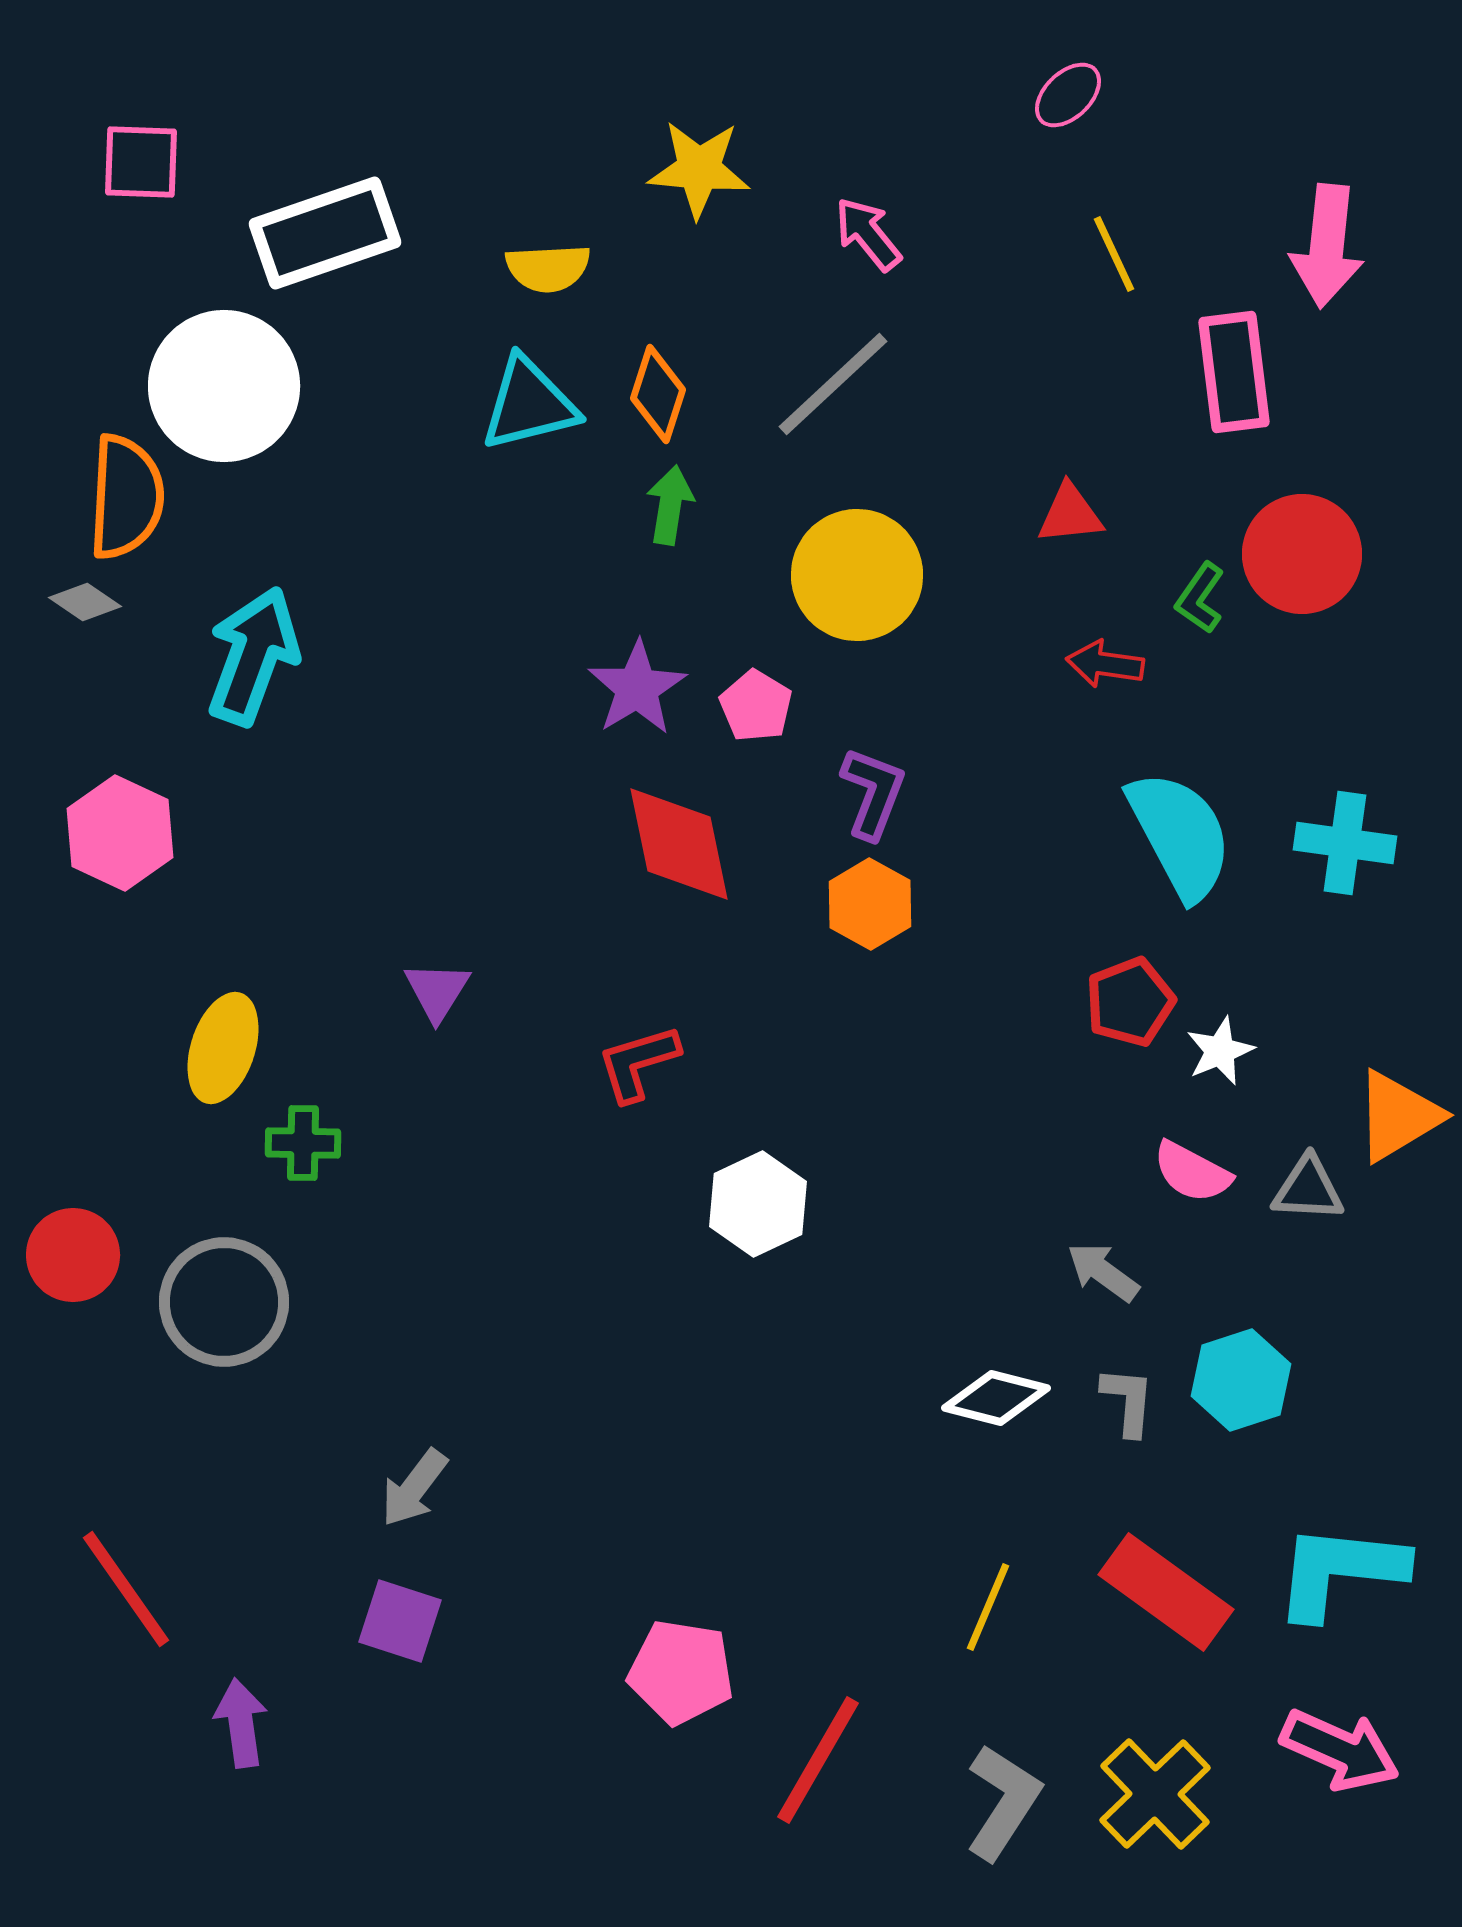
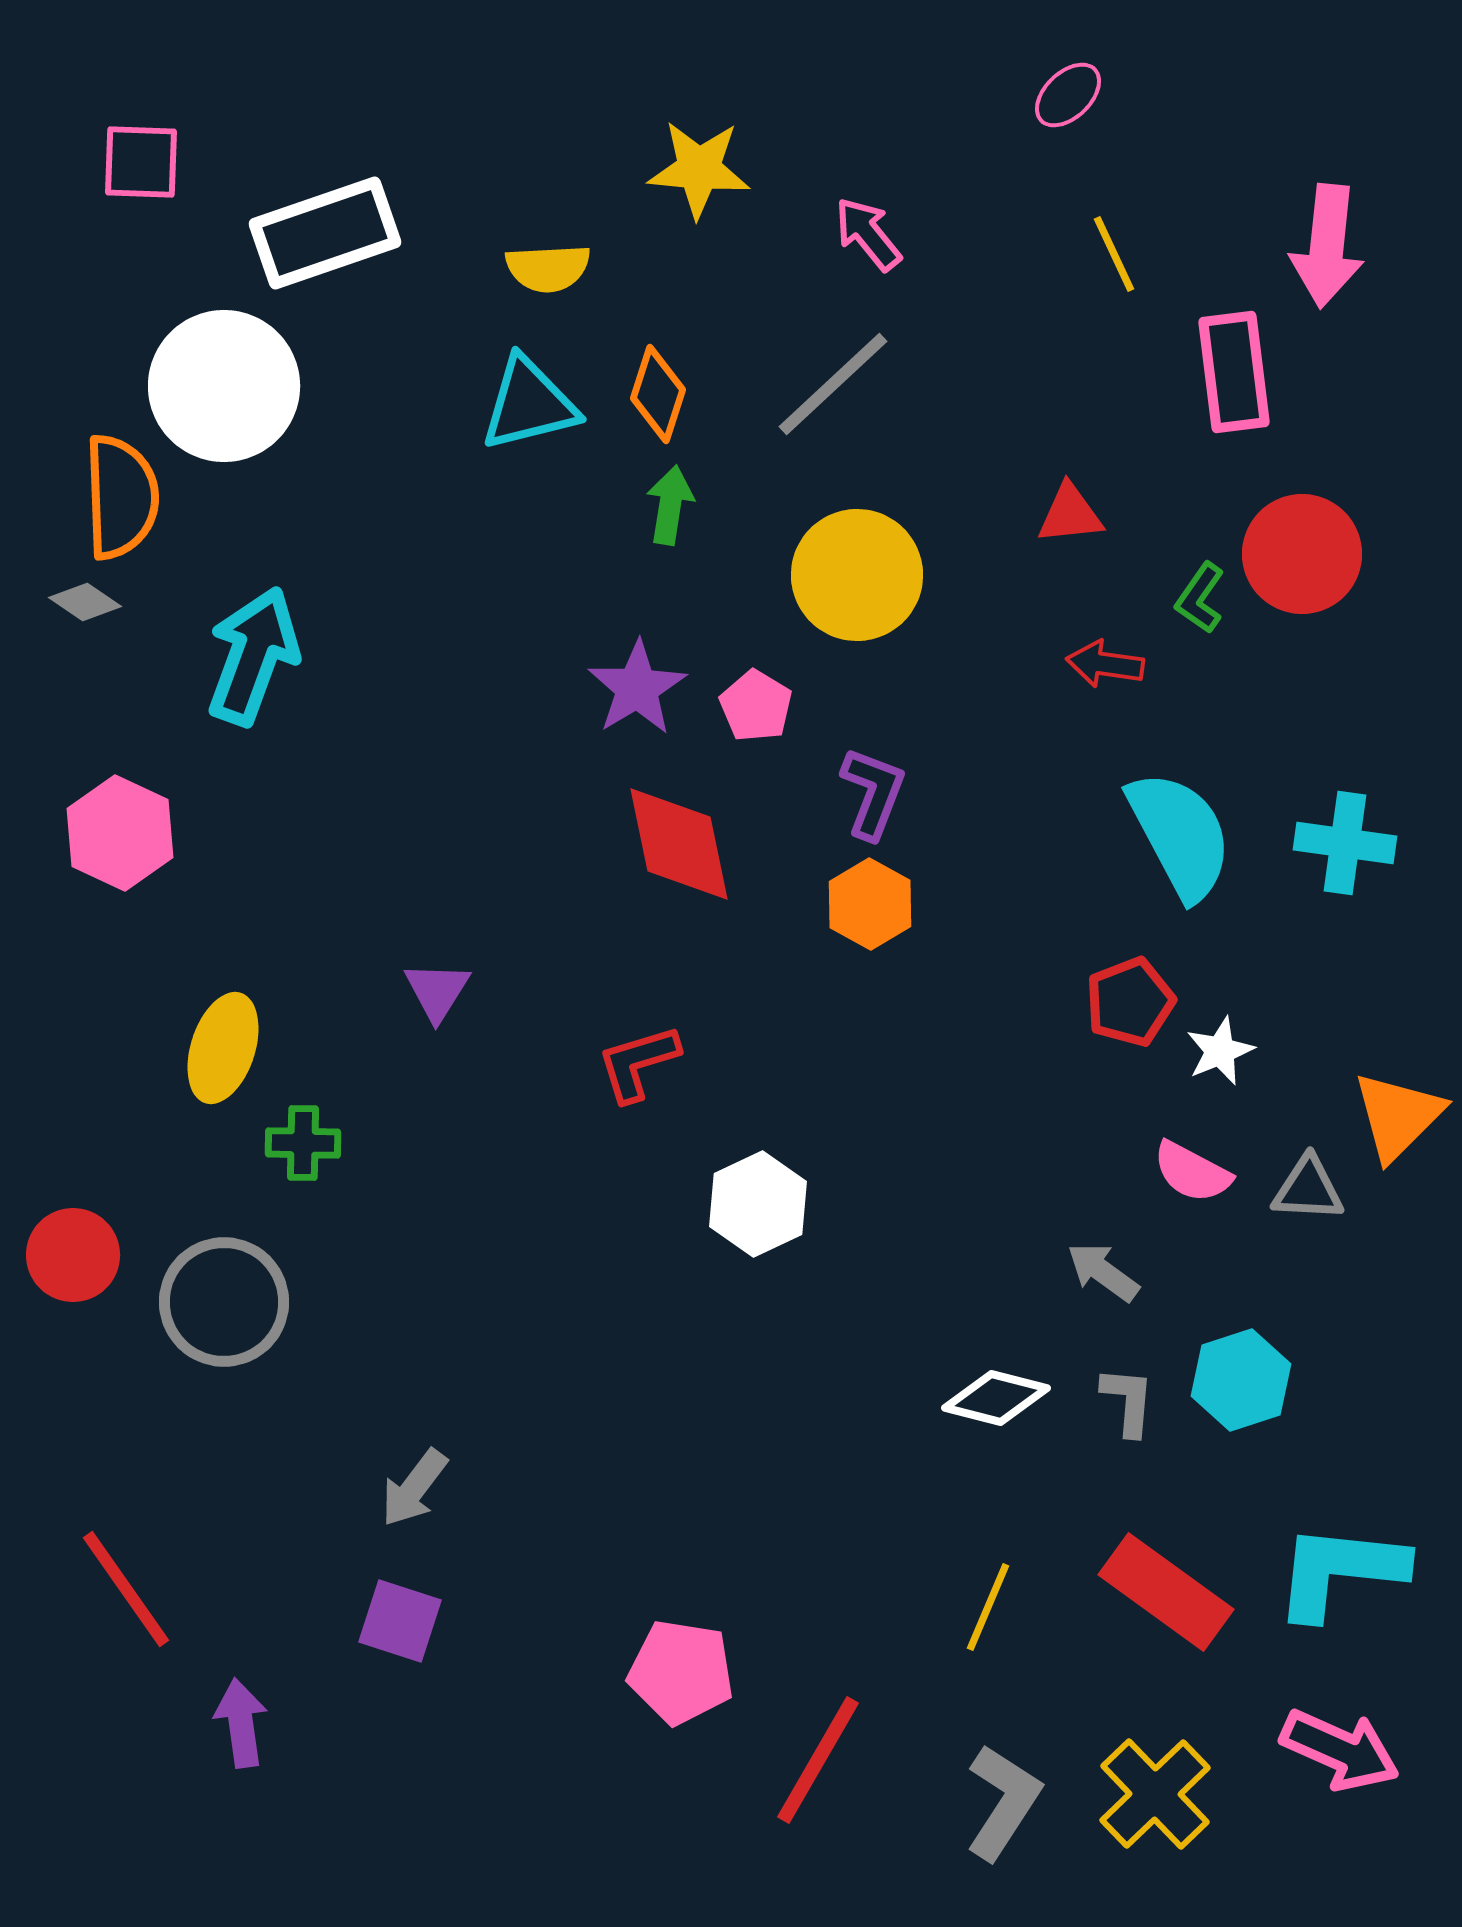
orange semicircle at (126, 497): moved 5 px left; rotated 5 degrees counterclockwise
orange triangle at (1398, 1116): rotated 14 degrees counterclockwise
